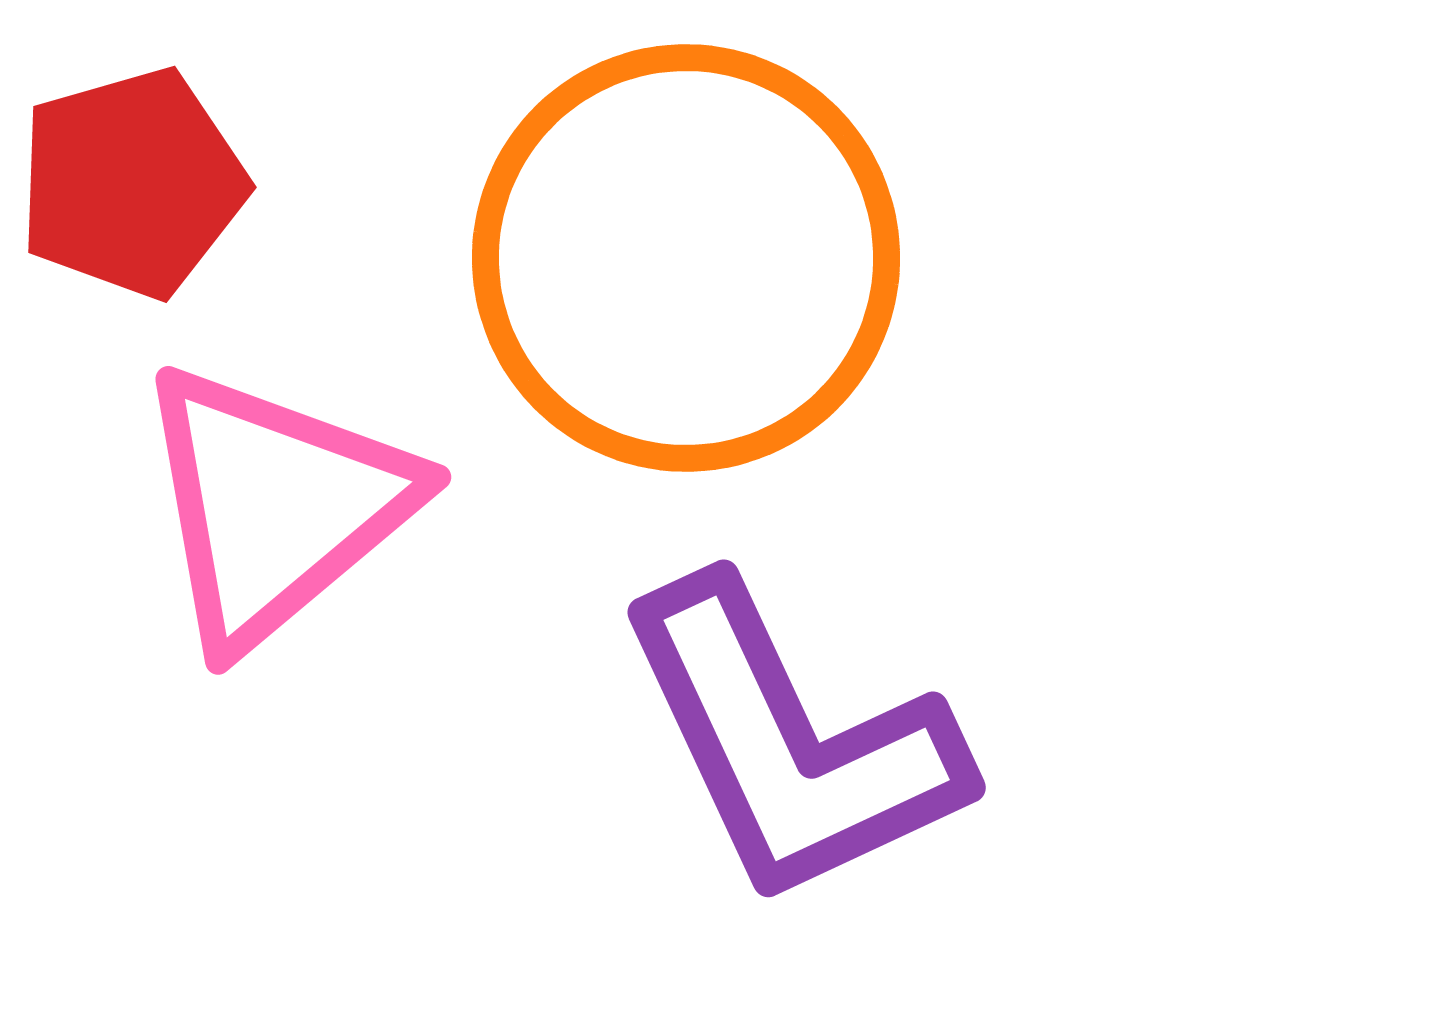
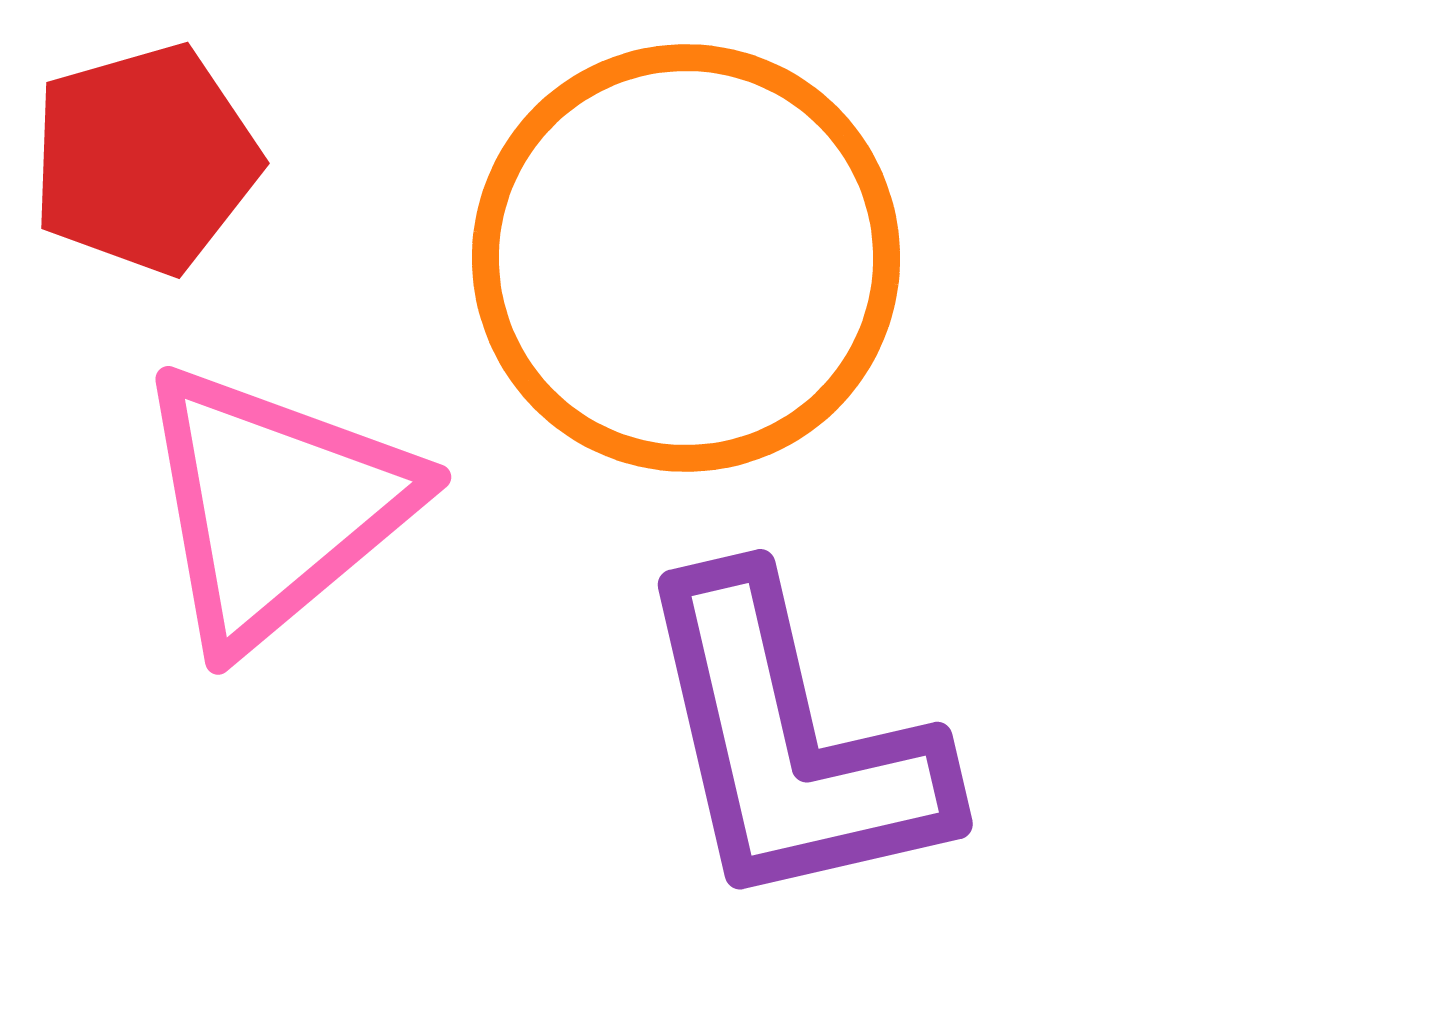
red pentagon: moved 13 px right, 24 px up
purple L-shape: rotated 12 degrees clockwise
